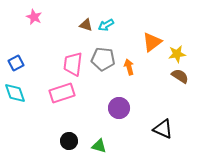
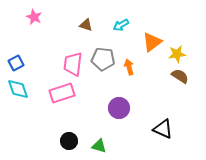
cyan arrow: moved 15 px right
cyan diamond: moved 3 px right, 4 px up
